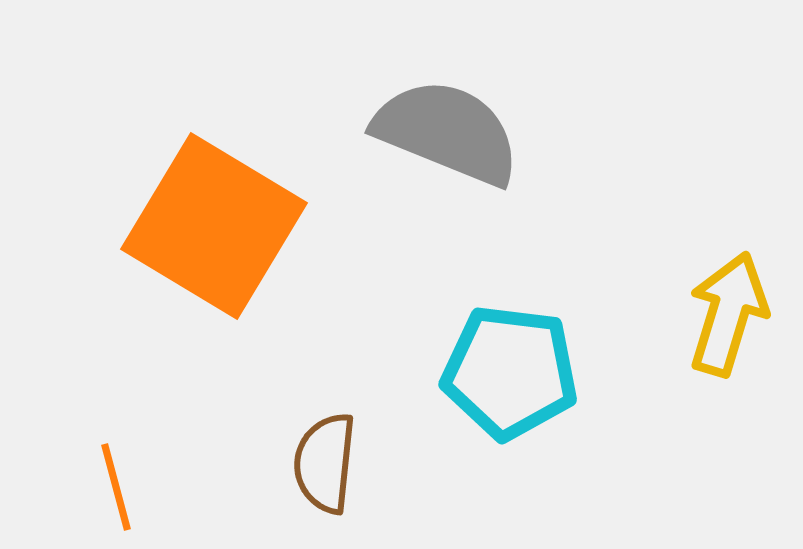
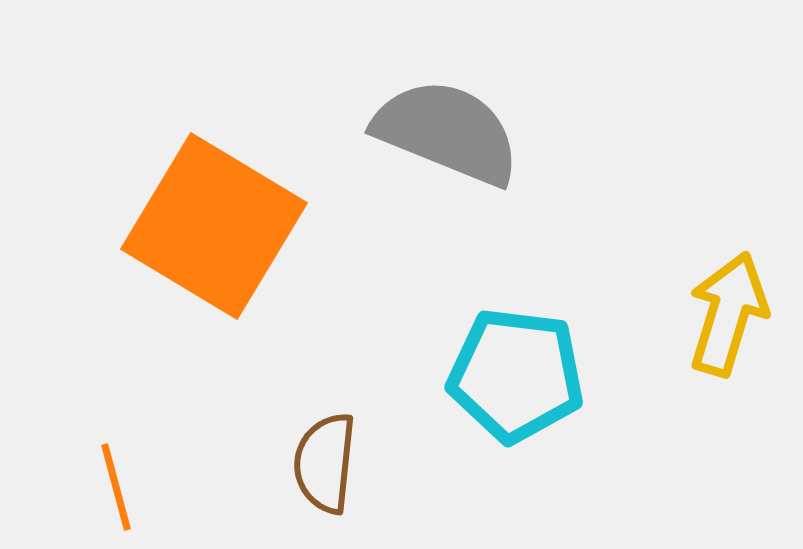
cyan pentagon: moved 6 px right, 3 px down
